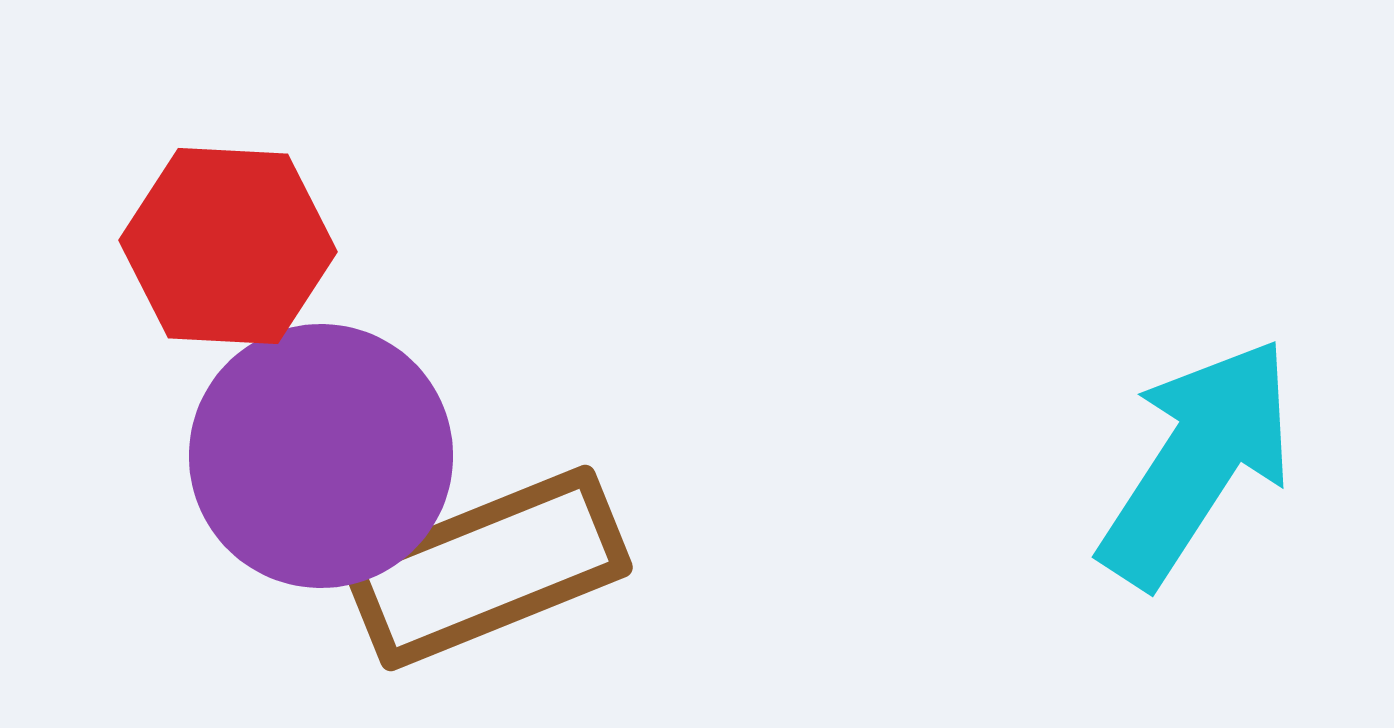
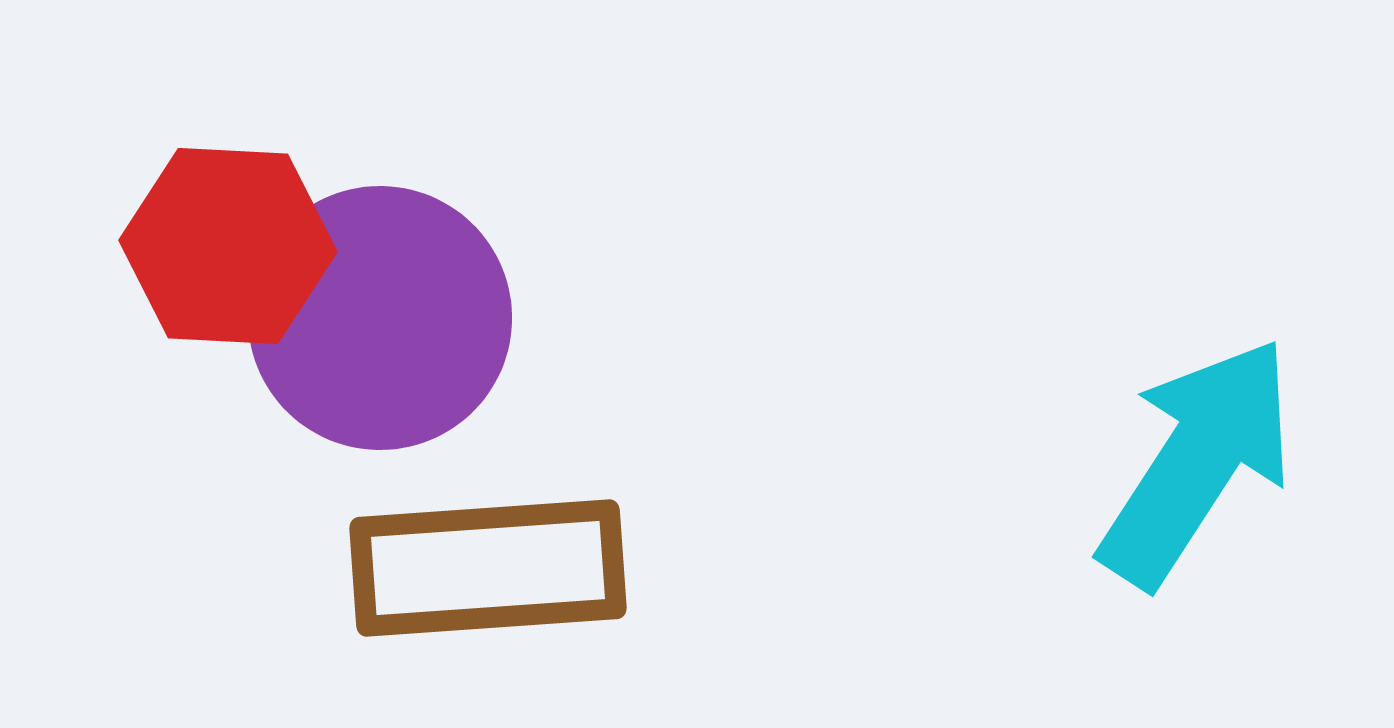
purple circle: moved 59 px right, 138 px up
brown rectangle: rotated 18 degrees clockwise
